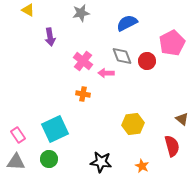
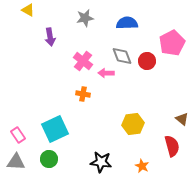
gray star: moved 4 px right, 5 px down
blue semicircle: rotated 25 degrees clockwise
